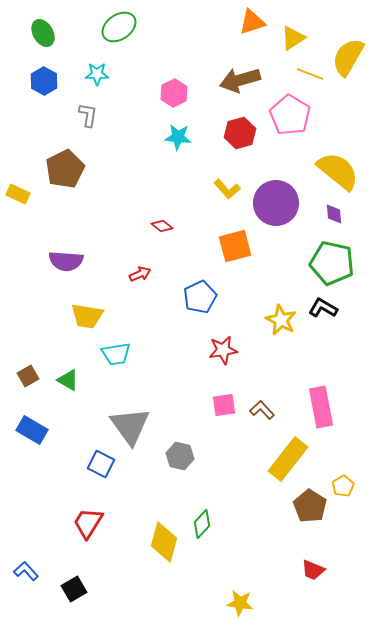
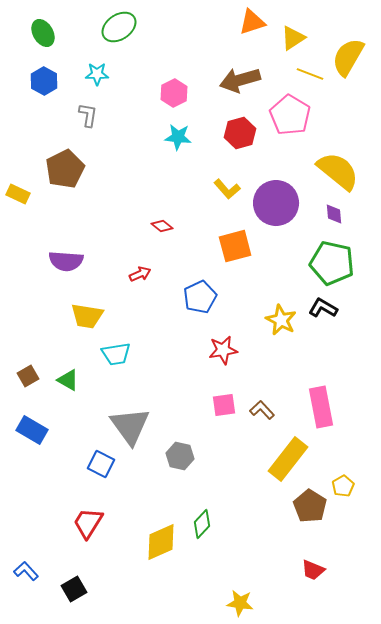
yellow diamond at (164, 542): moved 3 px left; rotated 51 degrees clockwise
